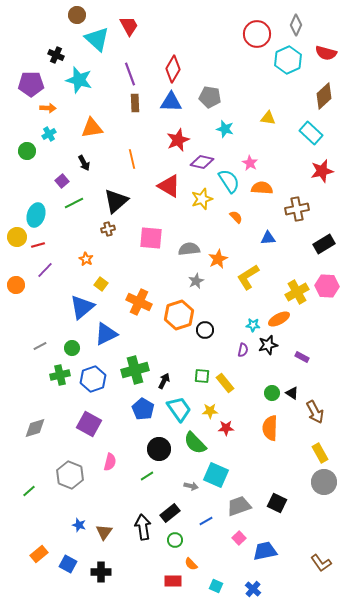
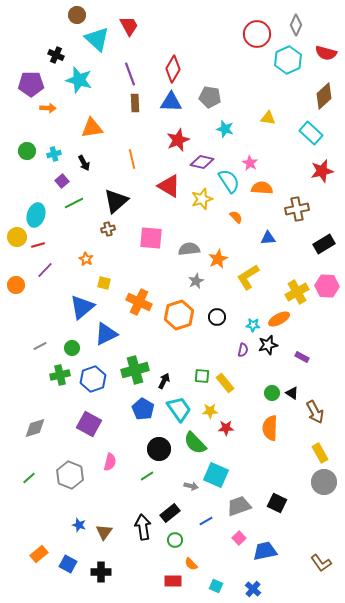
cyan cross at (49, 134): moved 5 px right, 20 px down; rotated 16 degrees clockwise
yellow square at (101, 284): moved 3 px right, 1 px up; rotated 24 degrees counterclockwise
black circle at (205, 330): moved 12 px right, 13 px up
green line at (29, 491): moved 13 px up
